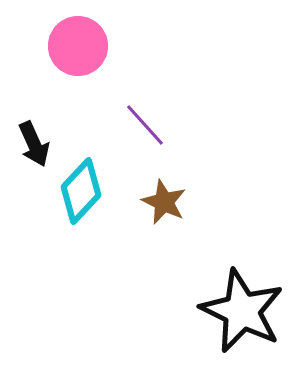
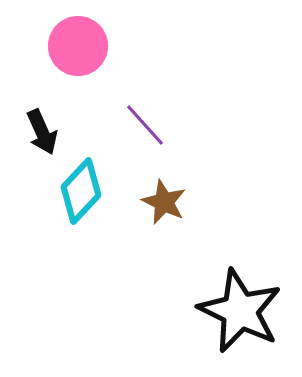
black arrow: moved 8 px right, 12 px up
black star: moved 2 px left
